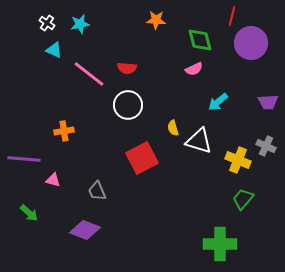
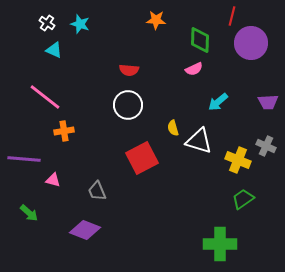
cyan star: rotated 30 degrees clockwise
green diamond: rotated 16 degrees clockwise
red semicircle: moved 2 px right, 2 px down
pink line: moved 44 px left, 23 px down
green trapezoid: rotated 15 degrees clockwise
